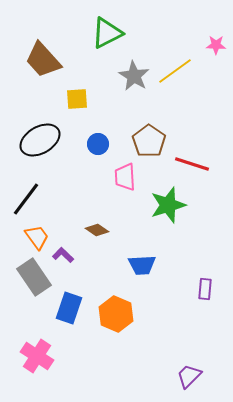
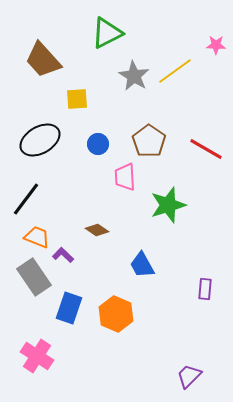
red line: moved 14 px right, 15 px up; rotated 12 degrees clockwise
orange trapezoid: rotated 32 degrees counterclockwise
blue trapezoid: rotated 64 degrees clockwise
